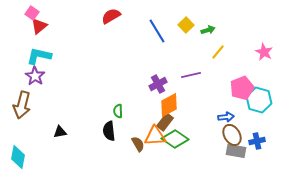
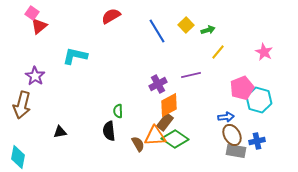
cyan L-shape: moved 36 px right
